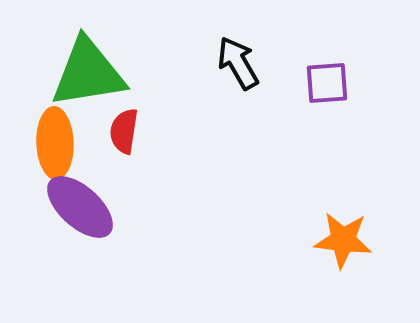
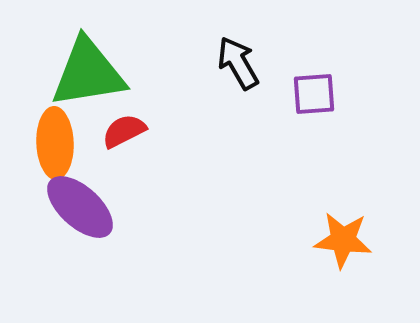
purple square: moved 13 px left, 11 px down
red semicircle: rotated 54 degrees clockwise
